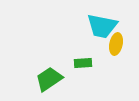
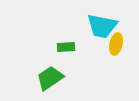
green rectangle: moved 17 px left, 16 px up
green trapezoid: moved 1 px right, 1 px up
